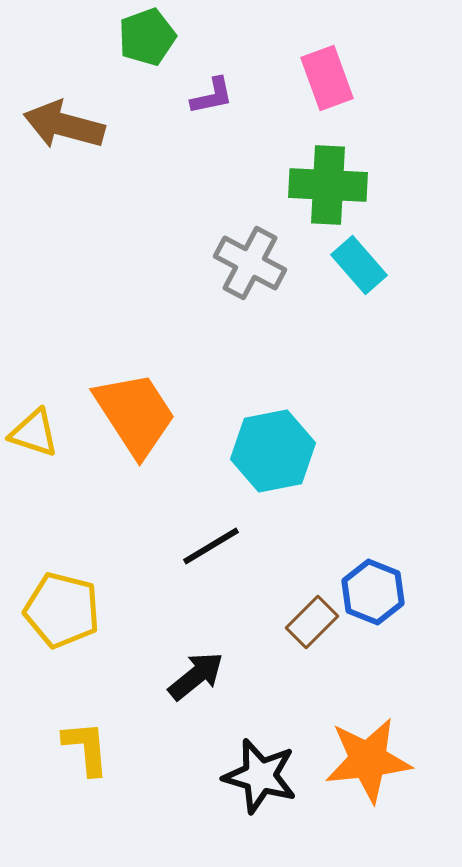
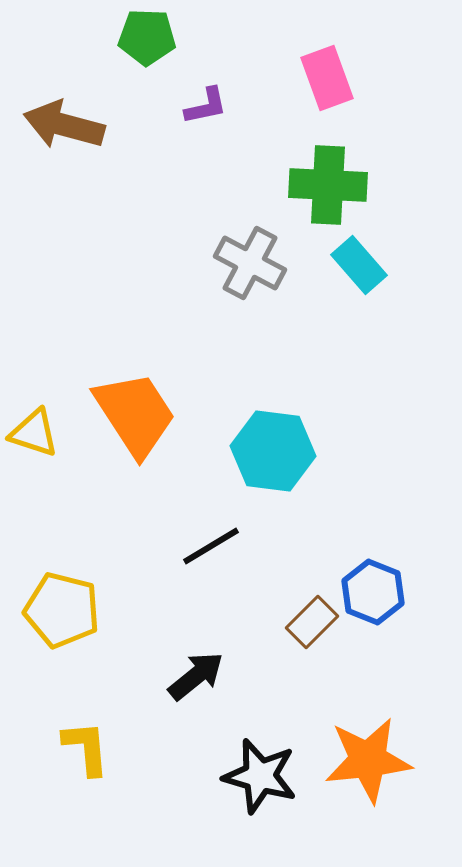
green pentagon: rotated 22 degrees clockwise
purple L-shape: moved 6 px left, 10 px down
cyan hexagon: rotated 18 degrees clockwise
